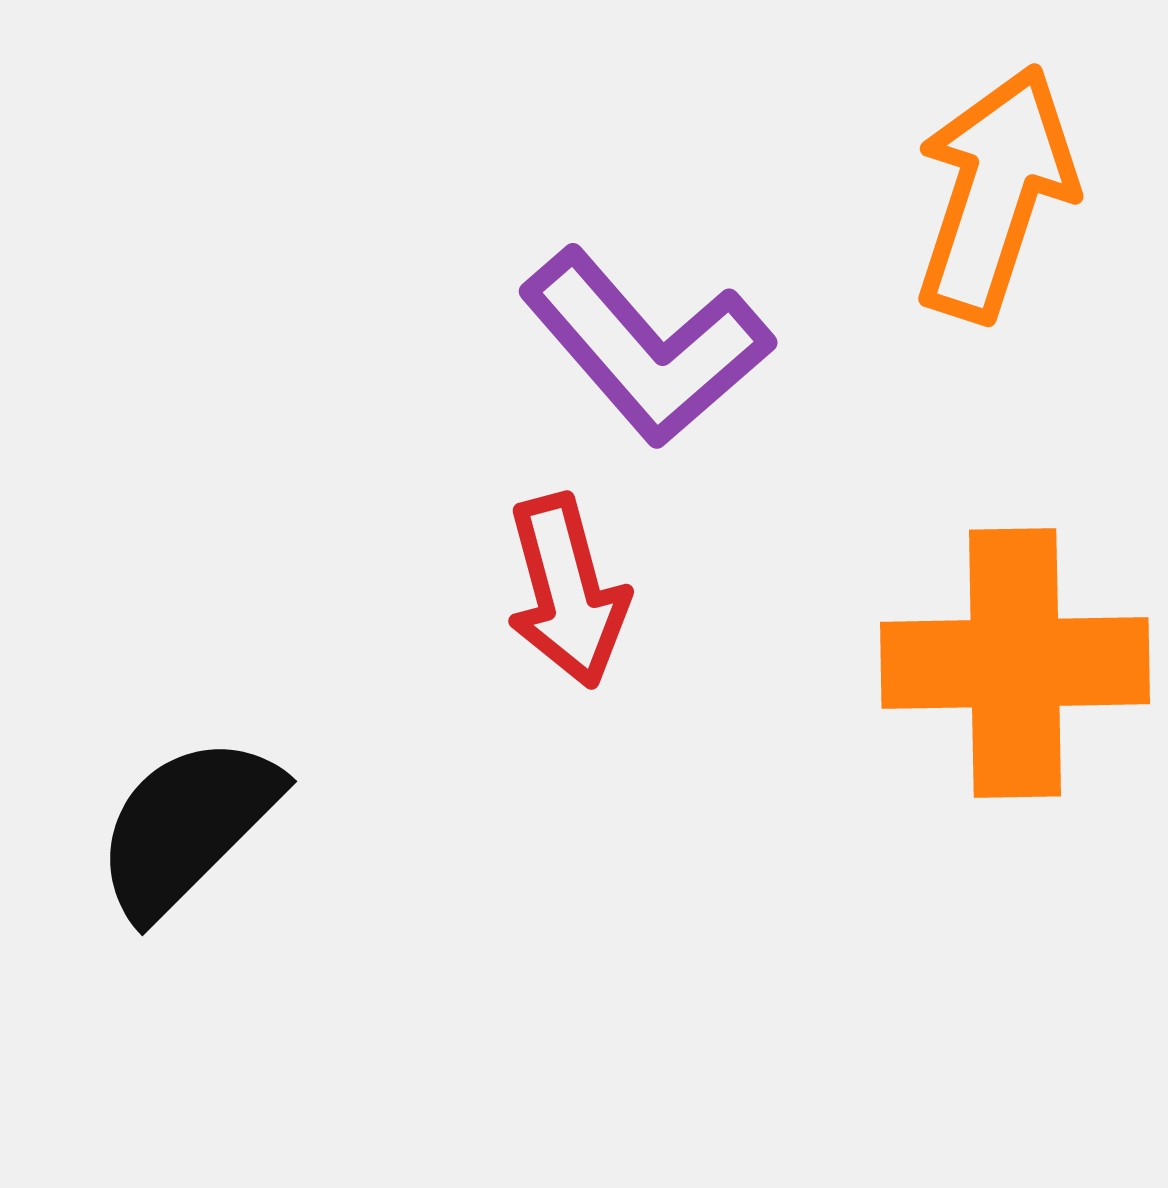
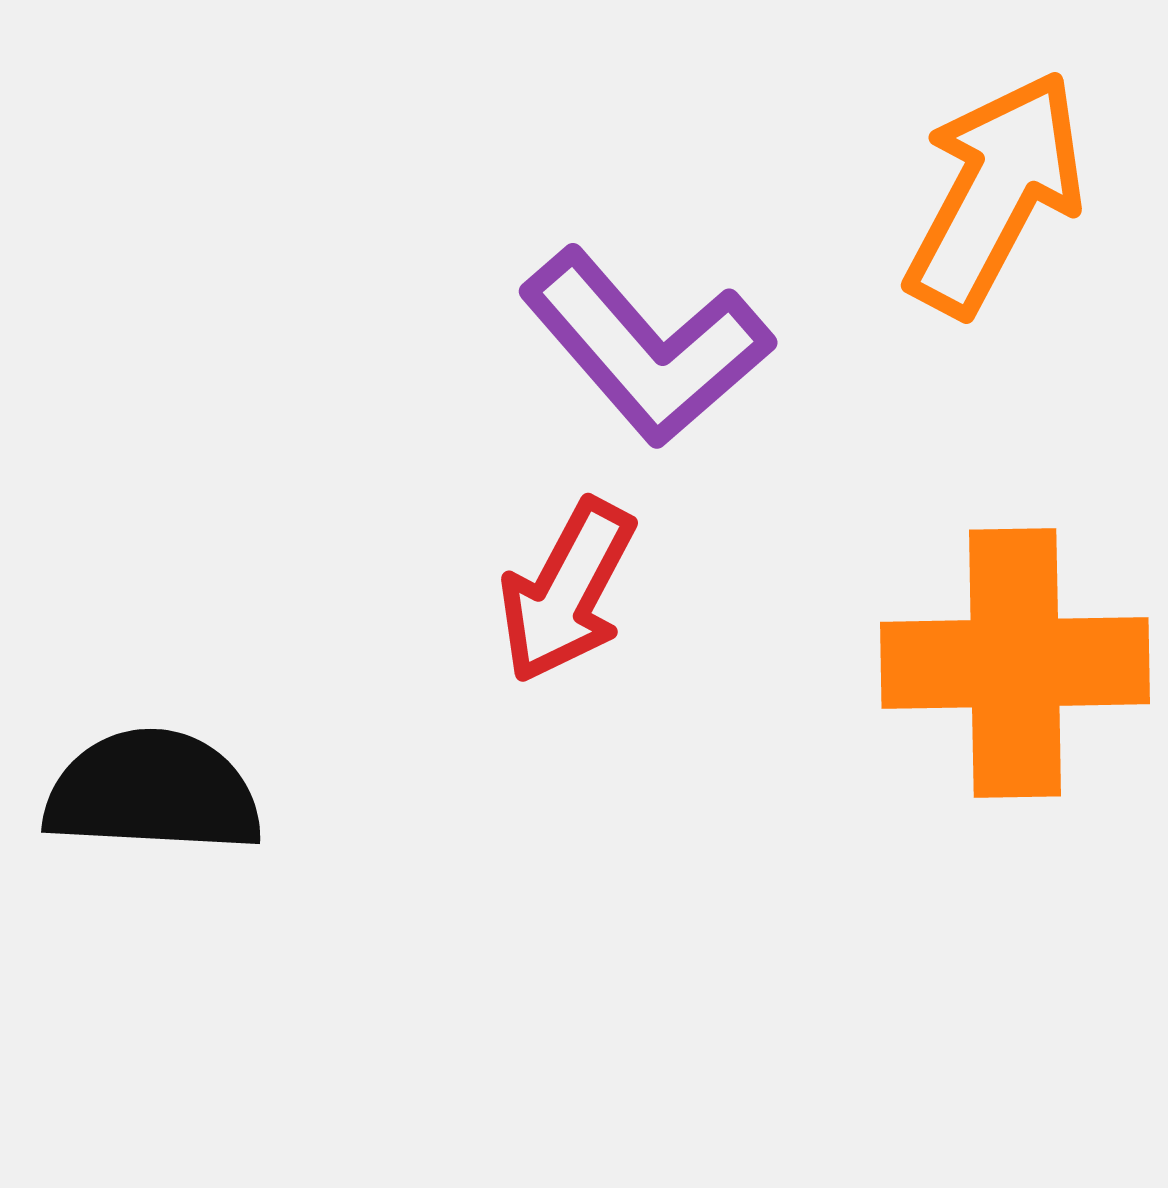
orange arrow: rotated 10 degrees clockwise
red arrow: rotated 43 degrees clockwise
black semicircle: moved 34 px left, 34 px up; rotated 48 degrees clockwise
